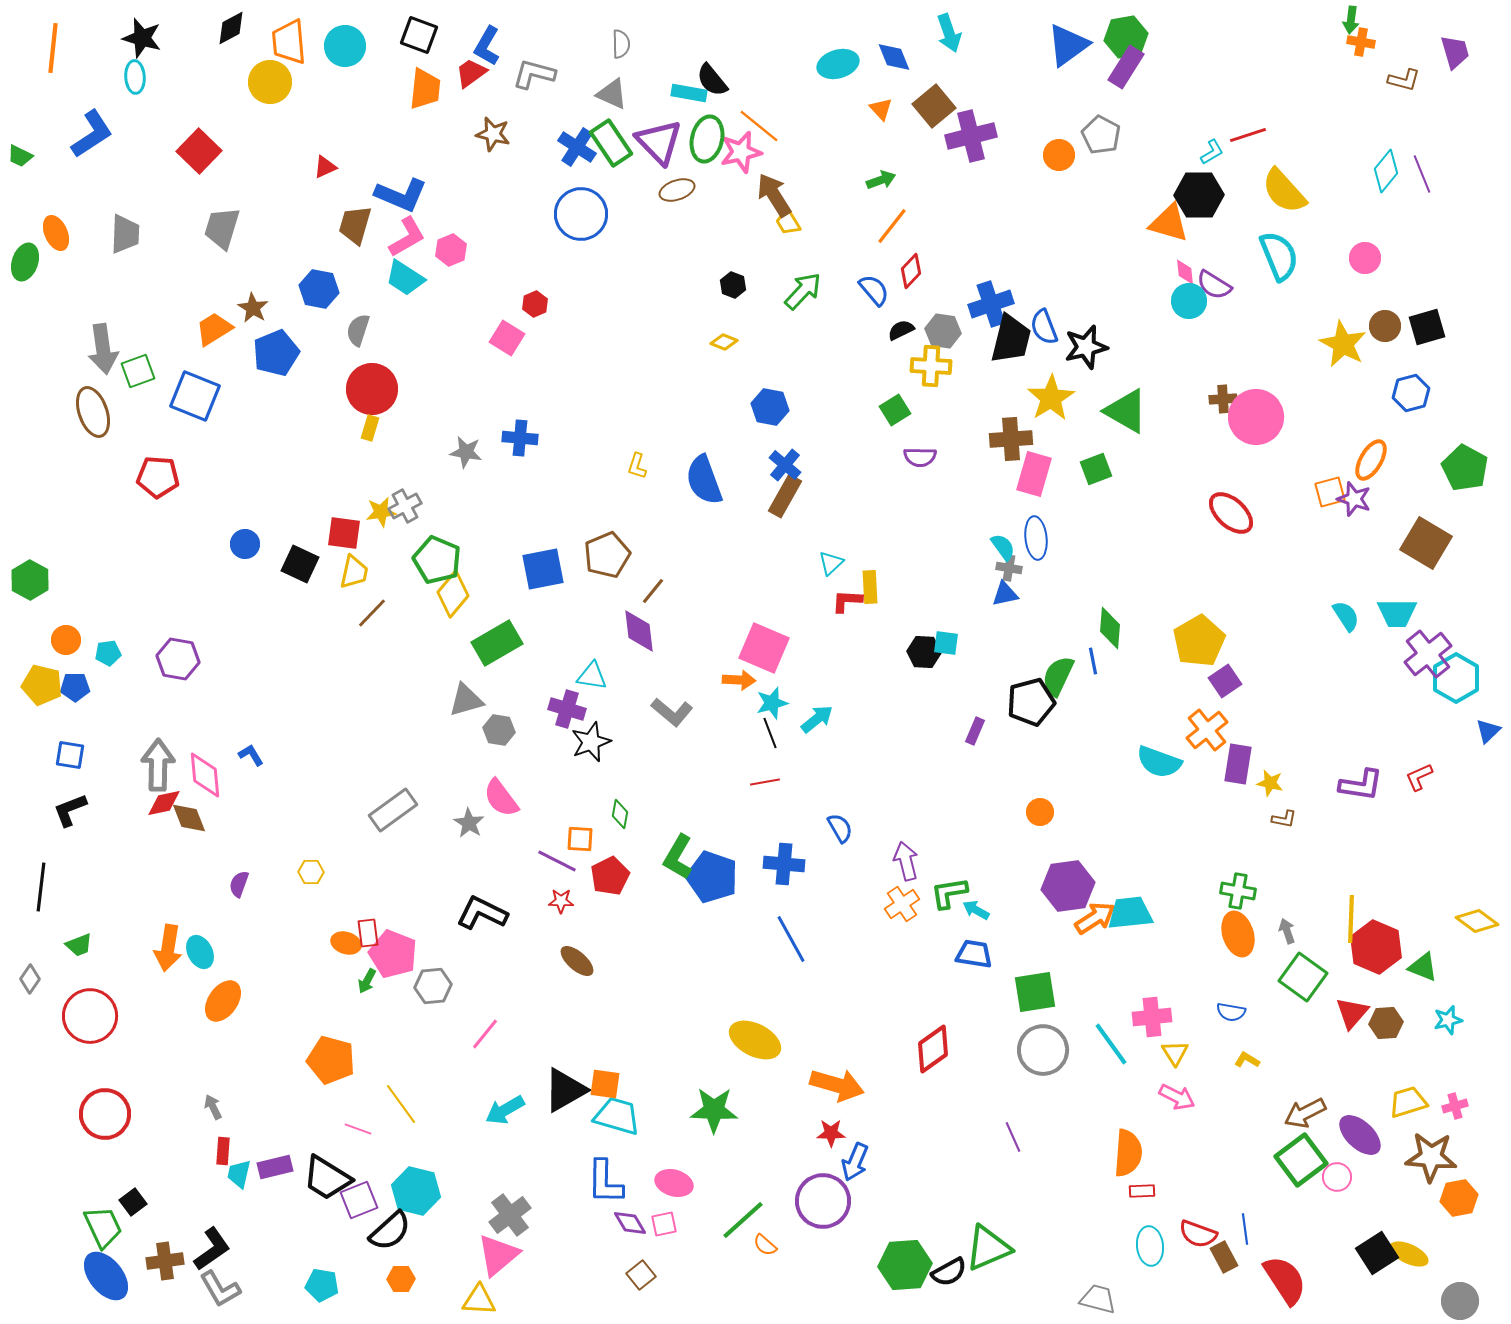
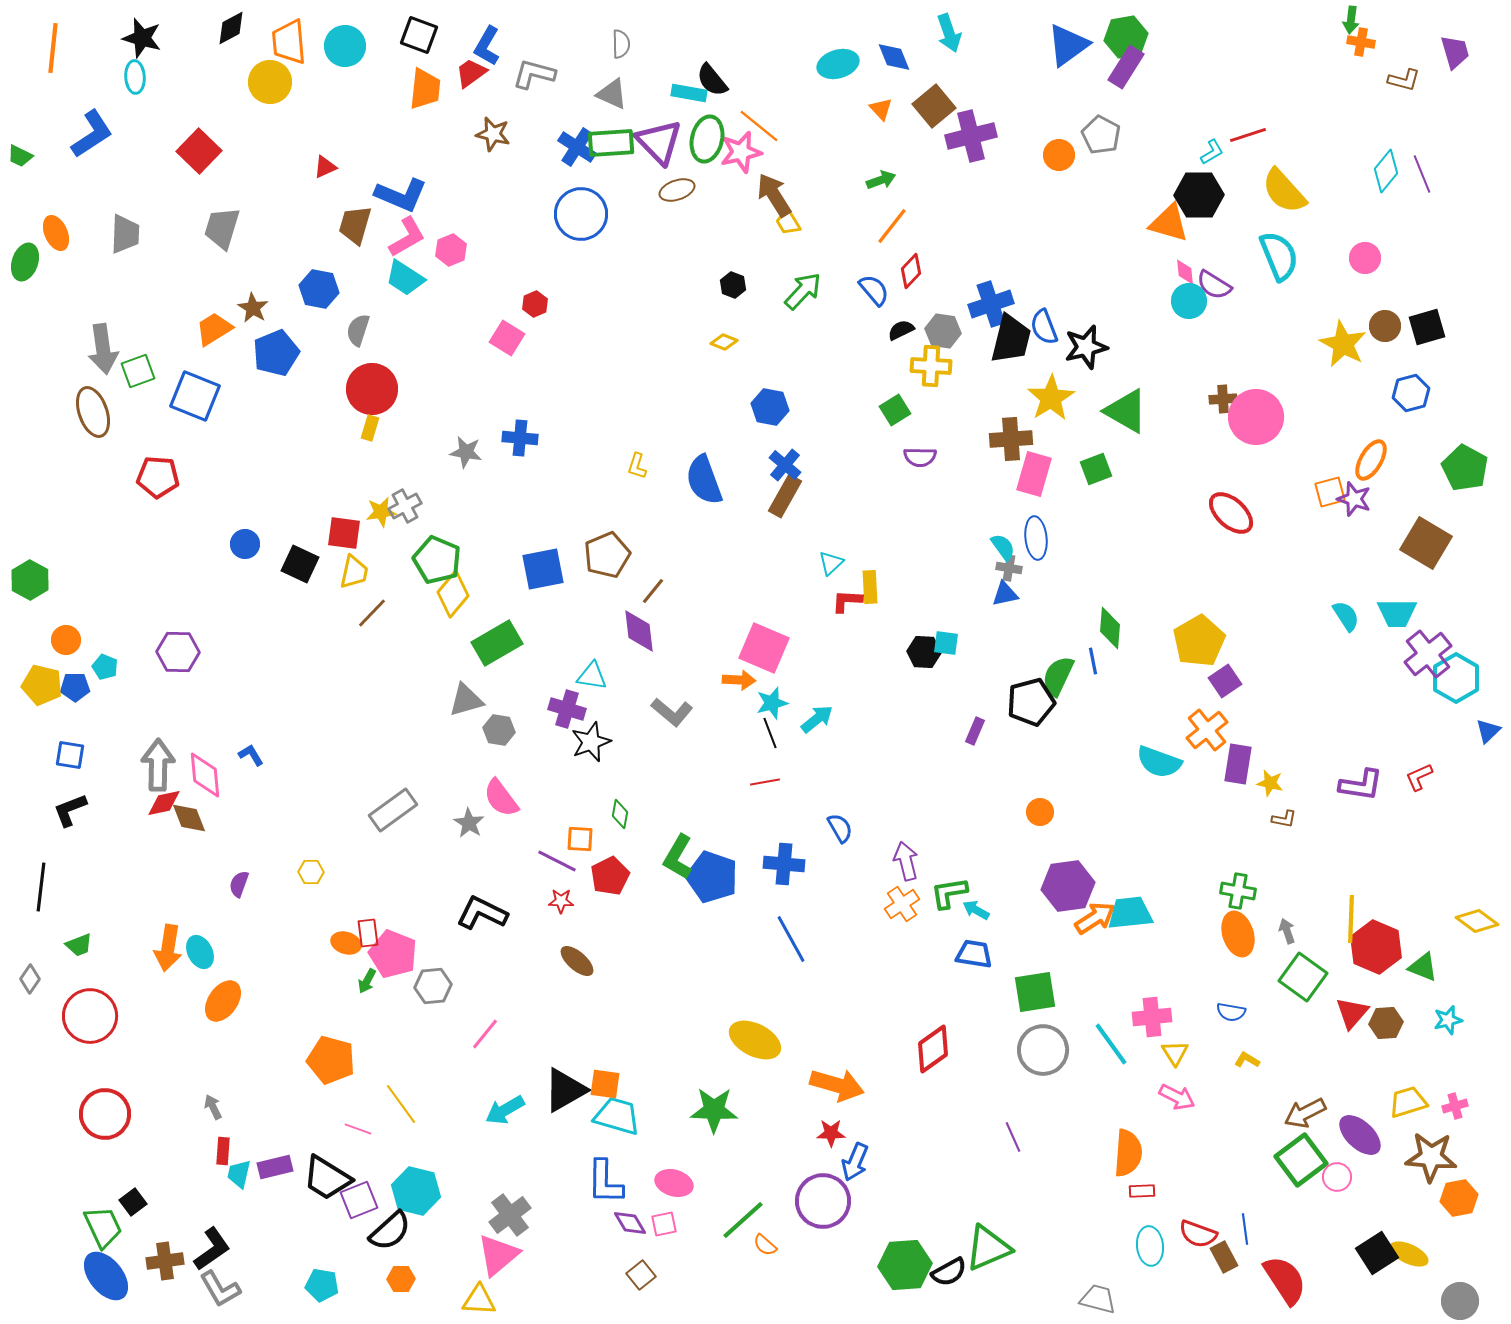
green rectangle at (611, 143): rotated 60 degrees counterclockwise
cyan pentagon at (108, 653): moved 3 px left, 14 px down; rotated 30 degrees clockwise
purple hexagon at (178, 659): moved 7 px up; rotated 9 degrees counterclockwise
